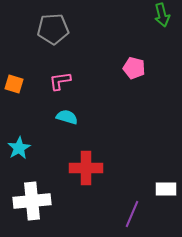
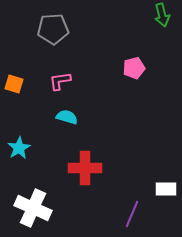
pink pentagon: rotated 30 degrees counterclockwise
red cross: moved 1 px left
white cross: moved 1 px right, 7 px down; rotated 30 degrees clockwise
